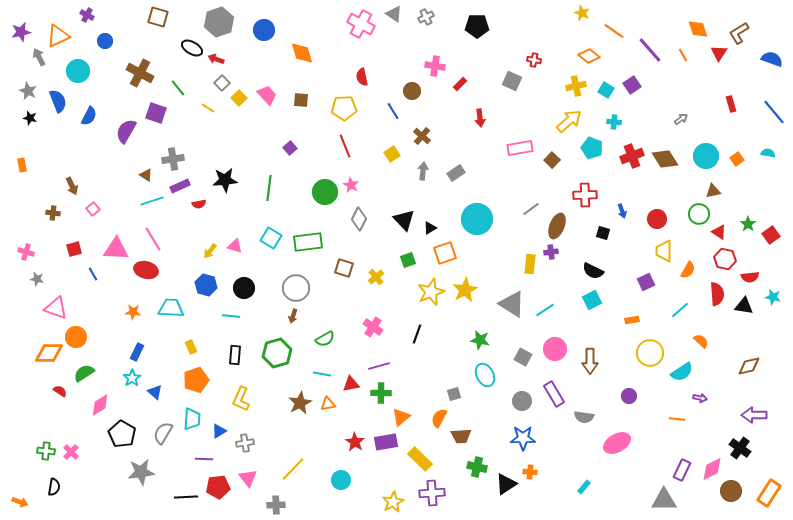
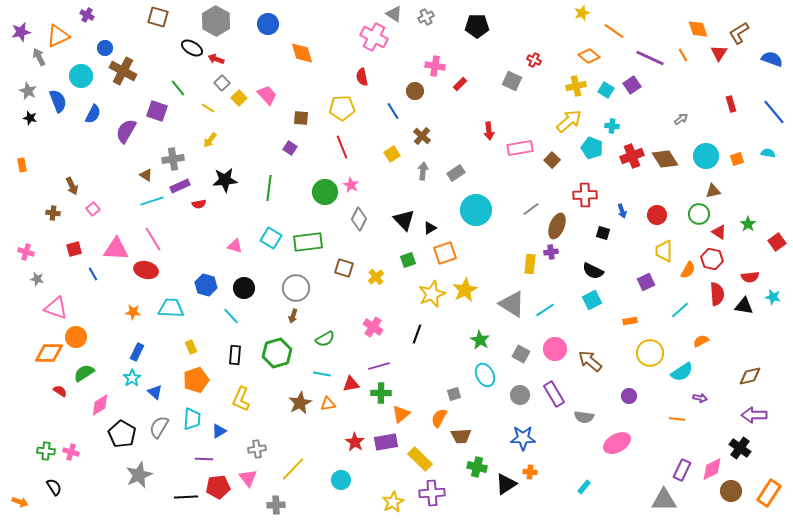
yellow star at (582, 13): rotated 28 degrees clockwise
gray hexagon at (219, 22): moved 3 px left, 1 px up; rotated 12 degrees counterclockwise
pink cross at (361, 24): moved 13 px right, 13 px down
blue circle at (264, 30): moved 4 px right, 6 px up
blue circle at (105, 41): moved 7 px down
purple line at (650, 50): moved 8 px down; rotated 24 degrees counterclockwise
red cross at (534, 60): rotated 16 degrees clockwise
cyan circle at (78, 71): moved 3 px right, 5 px down
brown cross at (140, 73): moved 17 px left, 2 px up
brown circle at (412, 91): moved 3 px right
brown square at (301, 100): moved 18 px down
yellow pentagon at (344, 108): moved 2 px left
purple square at (156, 113): moved 1 px right, 2 px up
blue semicircle at (89, 116): moved 4 px right, 2 px up
red arrow at (480, 118): moved 9 px right, 13 px down
cyan cross at (614, 122): moved 2 px left, 4 px down
red line at (345, 146): moved 3 px left, 1 px down
purple square at (290, 148): rotated 16 degrees counterclockwise
orange square at (737, 159): rotated 16 degrees clockwise
cyan circle at (477, 219): moved 1 px left, 9 px up
red circle at (657, 219): moved 4 px up
red square at (771, 235): moved 6 px right, 7 px down
yellow arrow at (210, 251): moved 111 px up
red hexagon at (725, 259): moved 13 px left
yellow star at (431, 292): moved 1 px right, 2 px down
cyan line at (231, 316): rotated 42 degrees clockwise
orange rectangle at (632, 320): moved 2 px left, 1 px down
green star at (480, 340): rotated 18 degrees clockwise
orange semicircle at (701, 341): rotated 70 degrees counterclockwise
gray square at (523, 357): moved 2 px left, 3 px up
brown arrow at (590, 361): rotated 130 degrees clockwise
brown diamond at (749, 366): moved 1 px right, 10 px down
gray circle at (522, 401): moved 2 px left, 6 px up
orange triangle at (401, 417): moved 3 px up
gray semicircle at (163, 433): moved 4 px left, 6 px up
gray cross at (245, 443): moved 12 px right, 6 px down
pink cross at (71, 452): rotated 28 degrees counterclockwise
gray star at (141, 472): moved 2 px left, 3 px down; rotated 16 degrees counterclockwise
black semicircle at (54, 487): rotated 42 degrees counterclockwise
